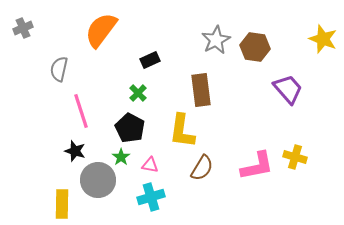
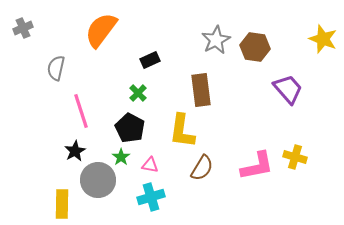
gray semicircle: moved 3 px left, 1 px up
black star: rotated 25 degrees clockwise
